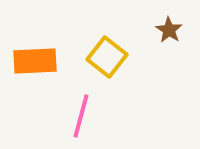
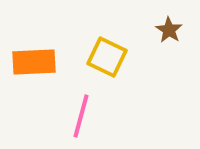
yellow square: rotated 12 degrees counterclockwise
orange rectangle: moved 1 px left, 1 px down
